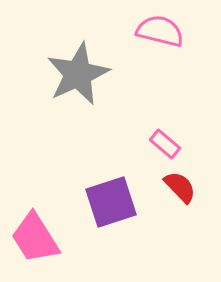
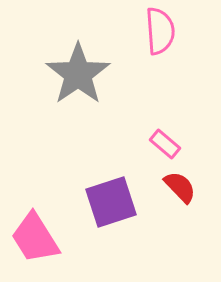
pink semicircle: rotated 72 degrees clockwise
gray star: rotated 10 degrees counterclockwise
